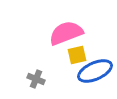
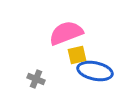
blue ellipse: rotated 36 degrees clockwise
